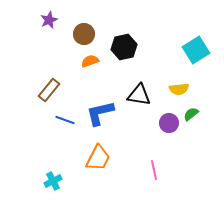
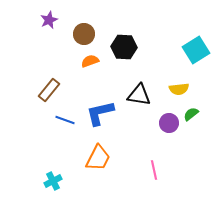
black hexagon: rotated 15 degrees clockwise
